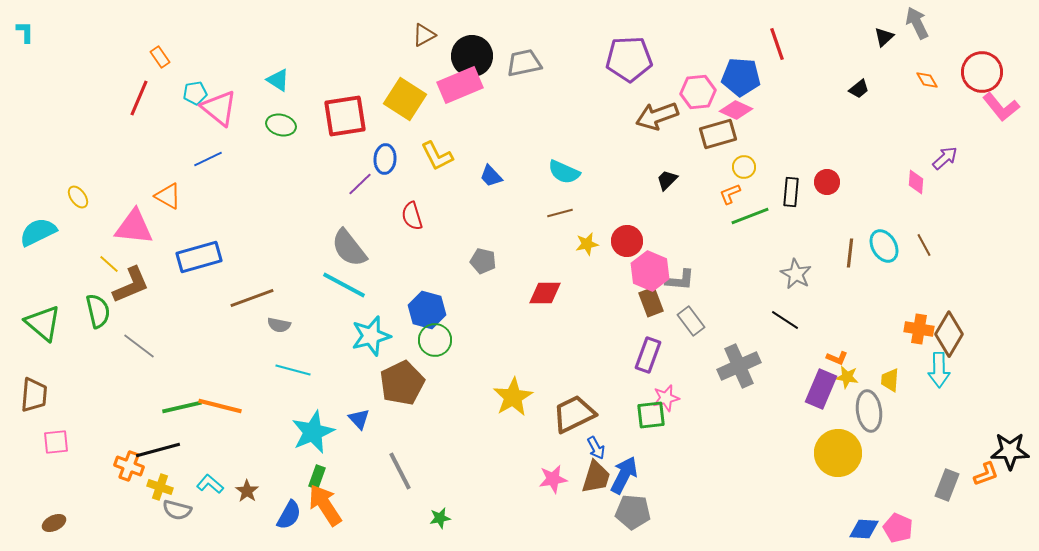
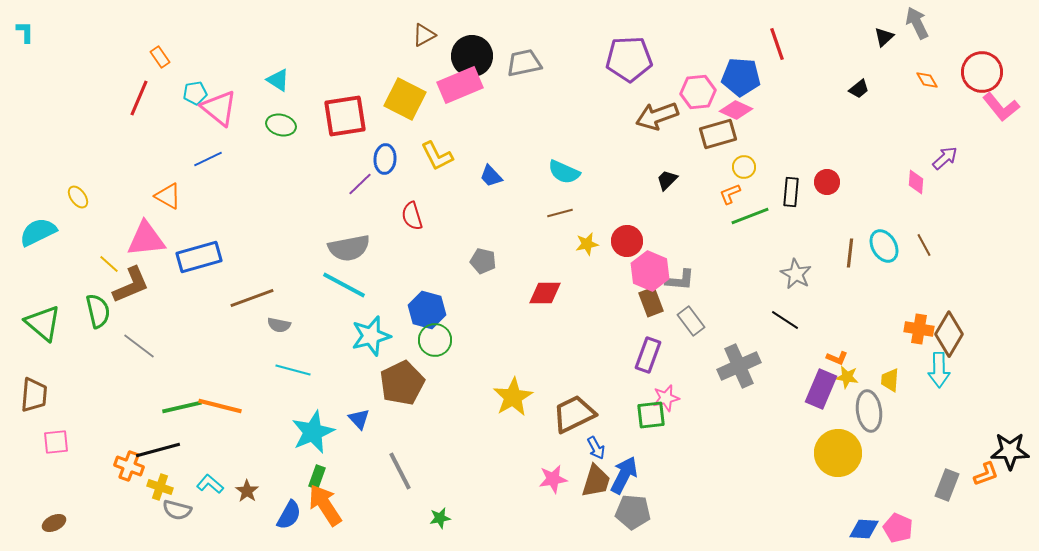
yellow square at (405, 99): rotated 6 degrees counterclockwise
pink triangle at (134, 227): moved 12 px right, 12 px down; rotated 12 degrees counterclockwise
gray semicircle at (349, 248): rotated 63 degrees counterclockwise
brown trapezoid at (596, 477): moved 4 px down
